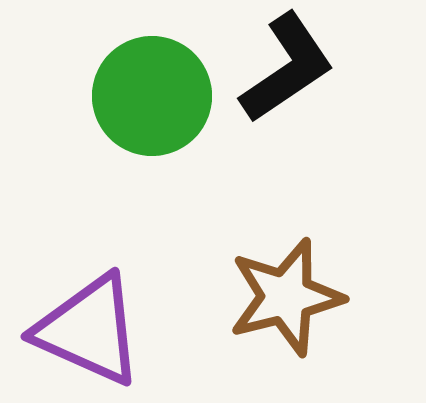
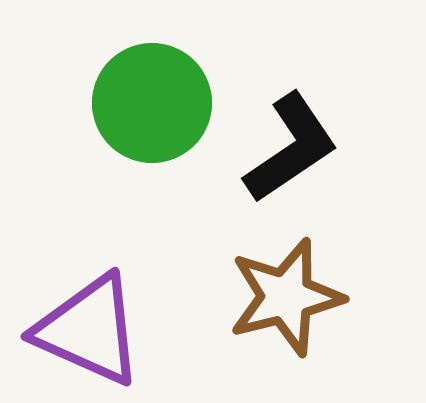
black L-shape: moved 4 px right, 80 px down
green circle: moved 7 px down
